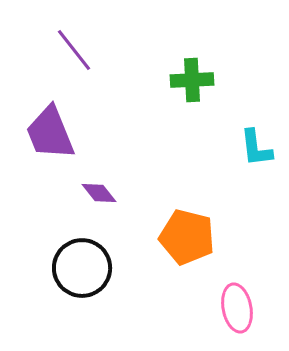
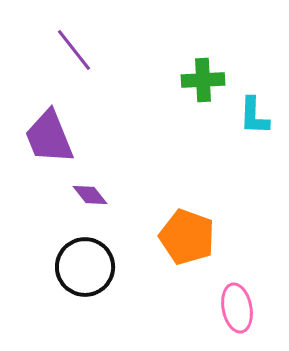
green cross: moved 11 px right
purple trapezoid: moved 1 px left, 4 px down
cyan L-shape: moved 2 px left, 32 px up; rotated 9 degrees clockwise
purple diamond: moved 9 px left, 2 px down
orange pentagon: rotated 6 degrees clockwise
black circle: moved 3 px right, 1 px up
